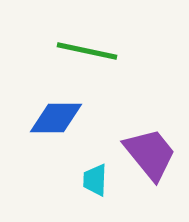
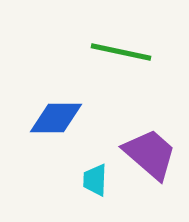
green line: moved 34 px right, 1 px down
purple trapezoid: rotated 10 degrees counterclockwise
